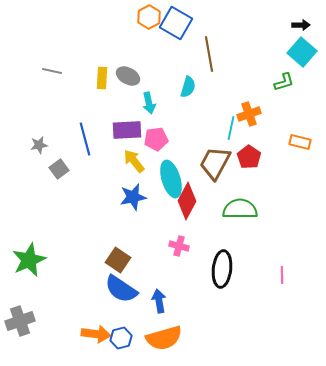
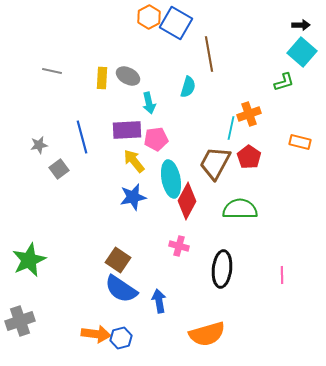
blue line: moved 3 px left, 2 px up
cyan ellipse: rotated 6 degrees clockwise
orange semicircle: moved 43 px right, 4 px up
